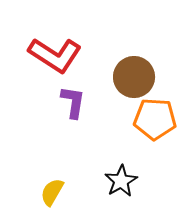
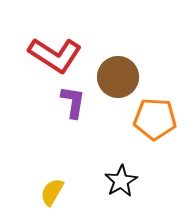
brown circle: moved 16 px left
